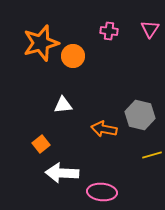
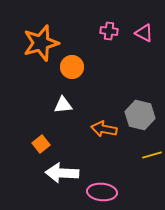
pink triangle: moved 6 px left, 4 px down; rotated 36 degrees counterclockwise
orange circle: moved 1 px left, 11 px down
